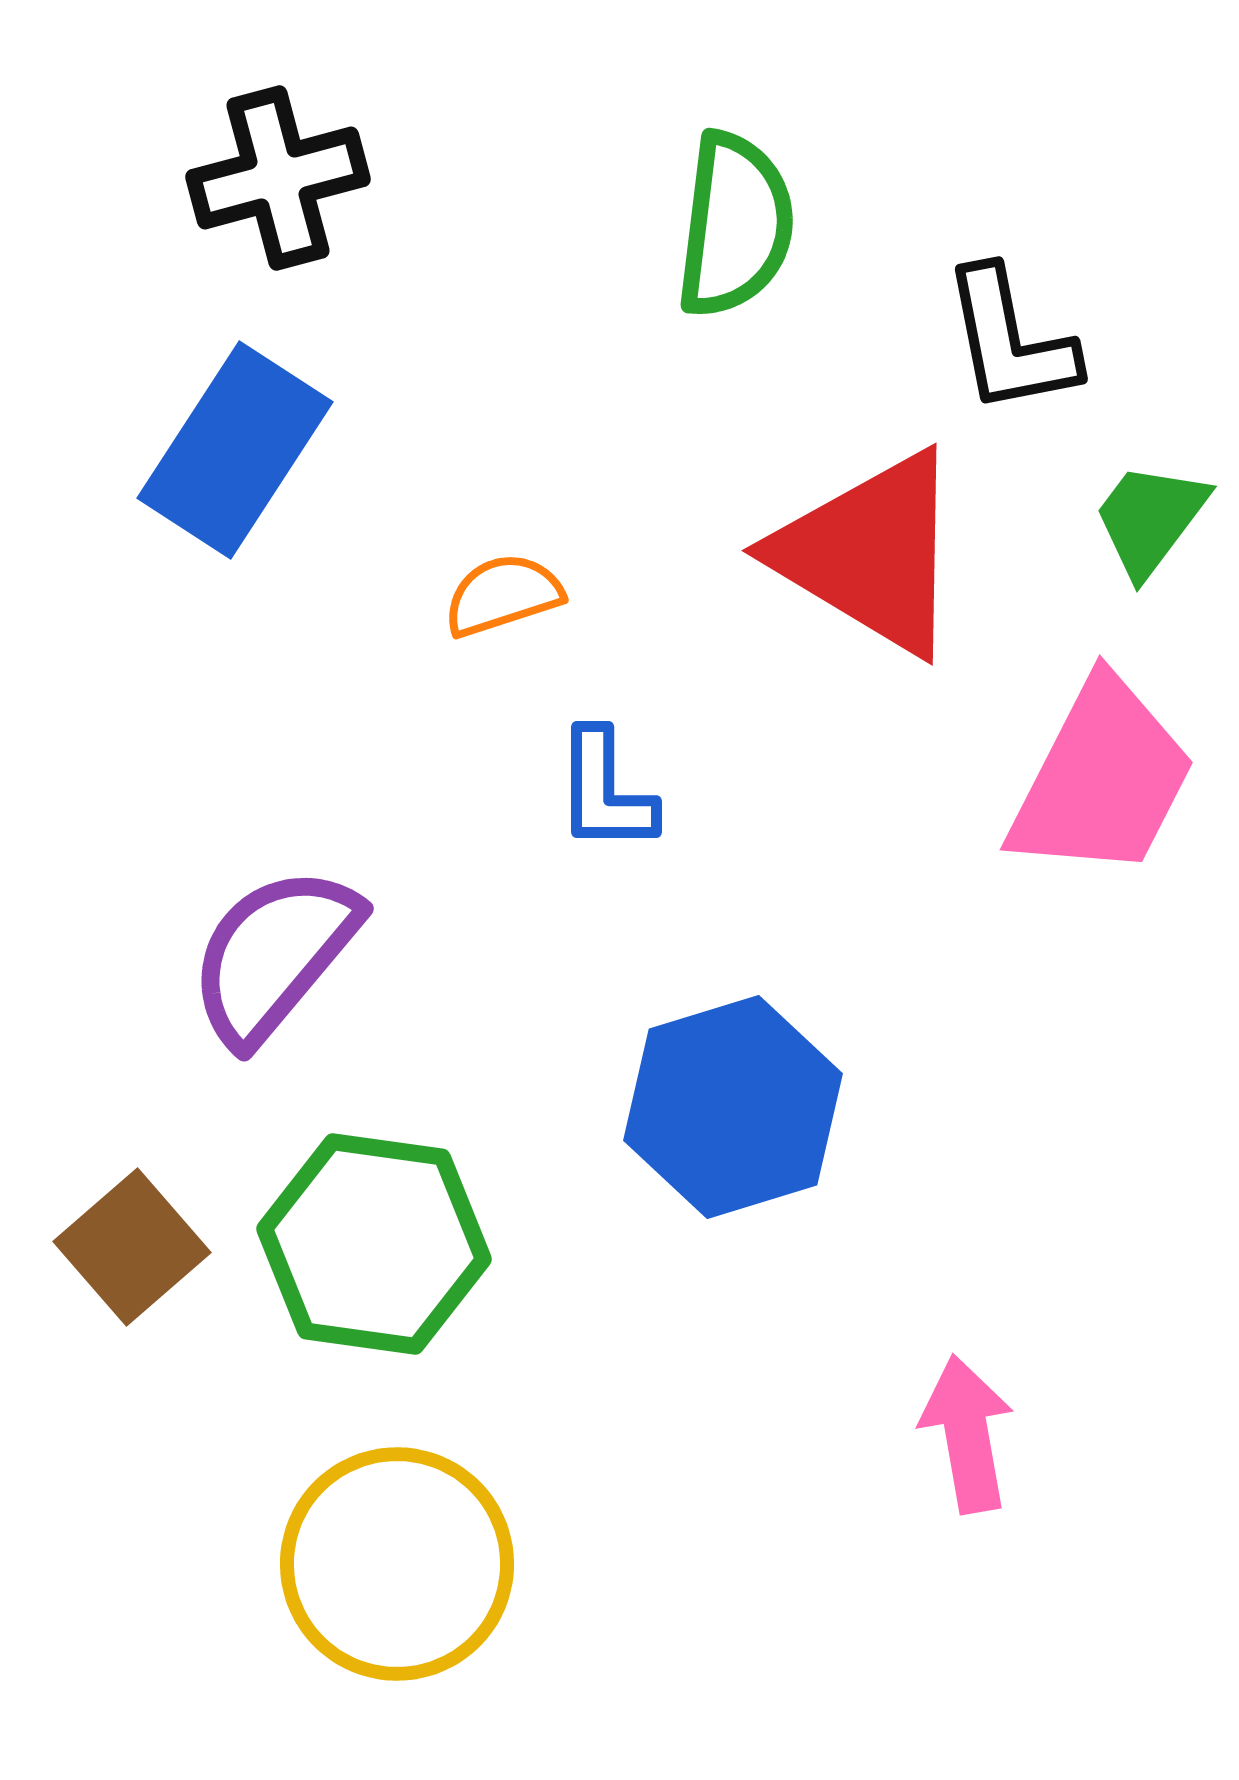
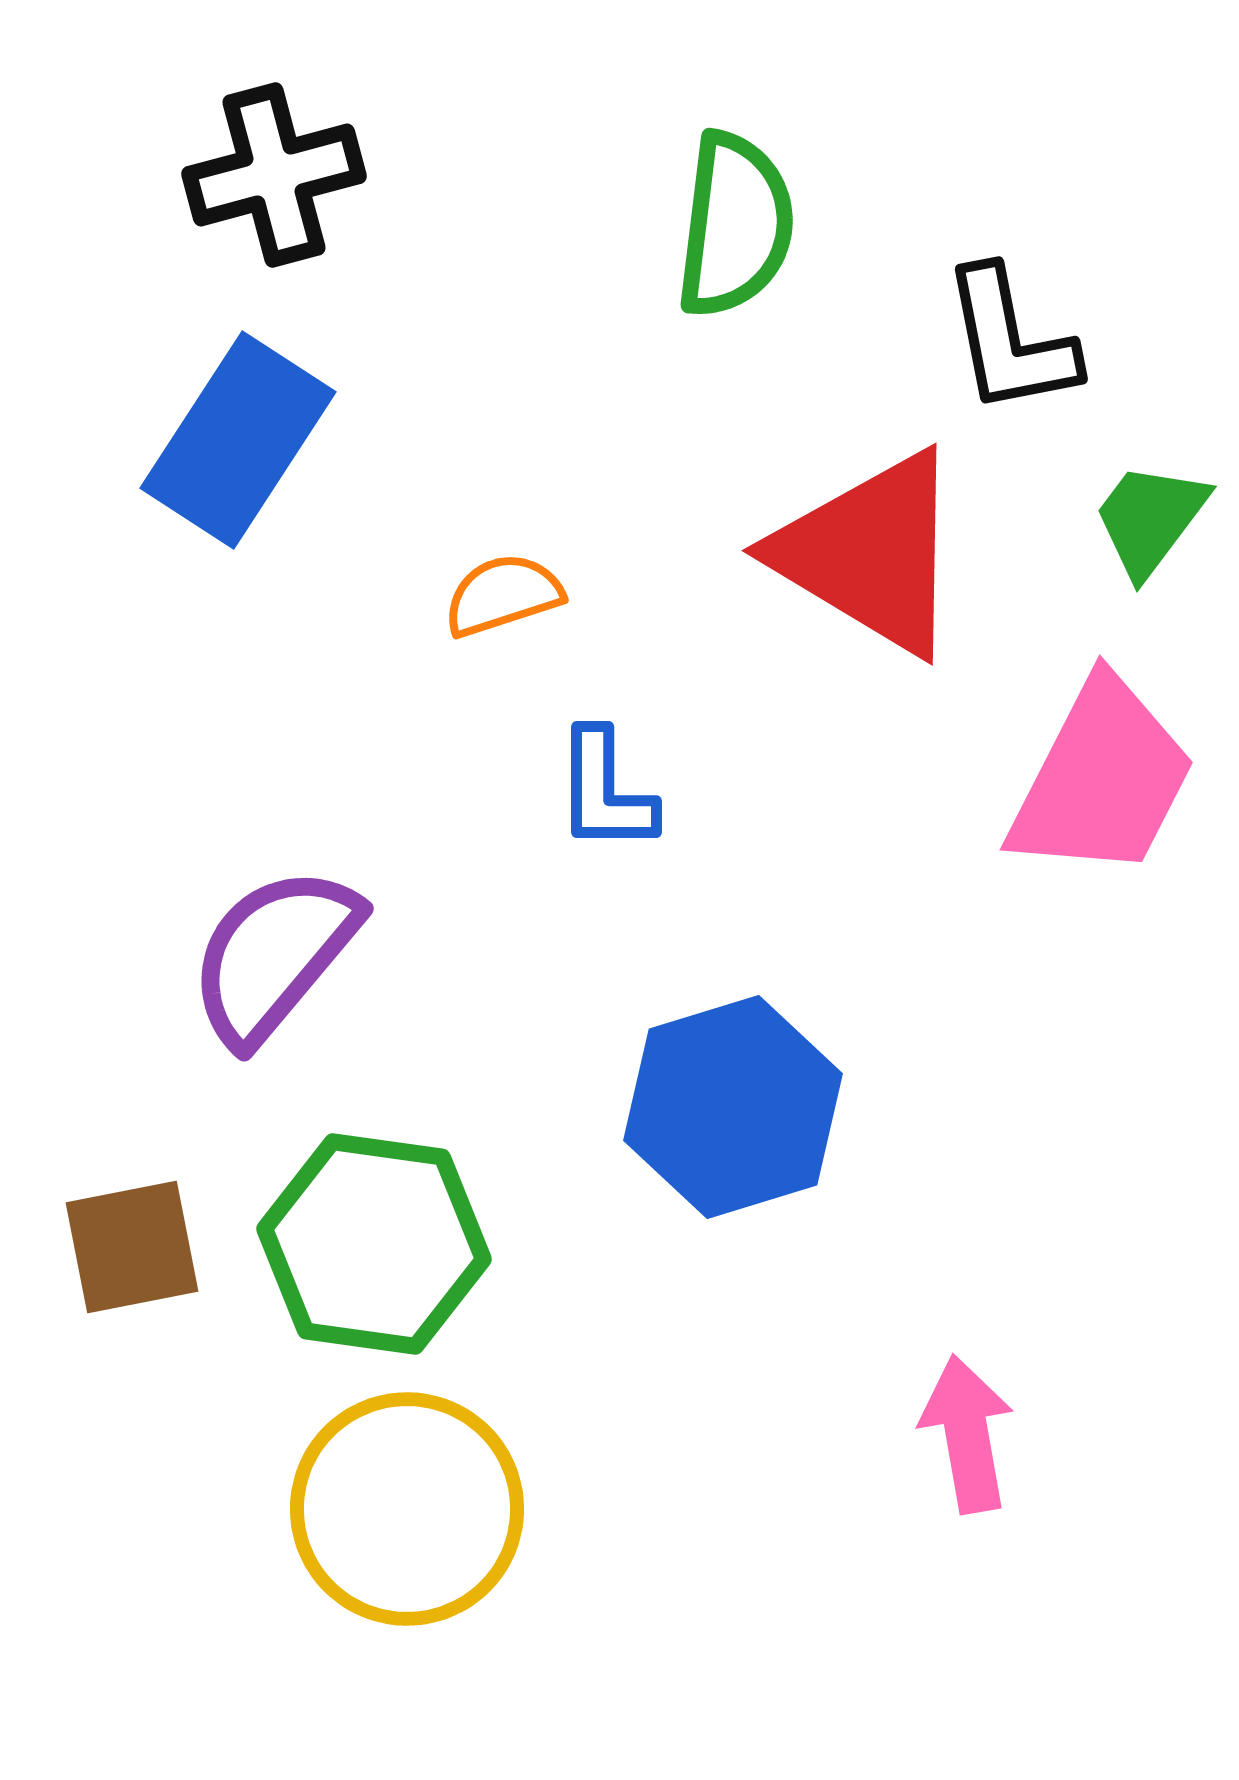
black cross: moved 4 px left, 3 px up
blue rectangle: moved 3 px right, 10 px up
brown square: rotated 30 degrees clockwise
yellow circle: moved 10 px right, 55 px up
